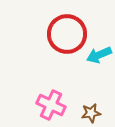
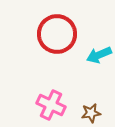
red circle: moved 10 px left
